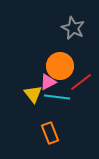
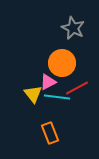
orange circle: moved 2 px right, 3 px up
red line: moved 4 px left, 6 px down; rotated 10 degrees clockwise
